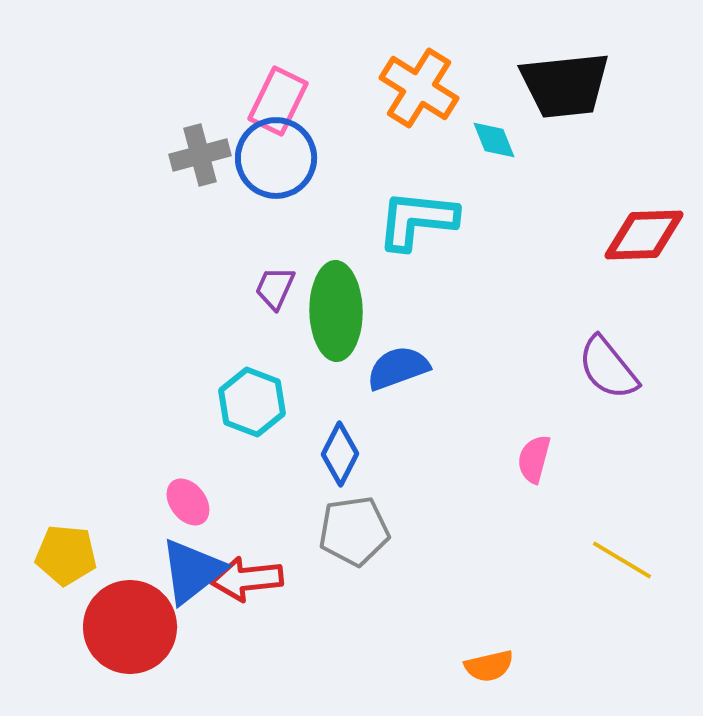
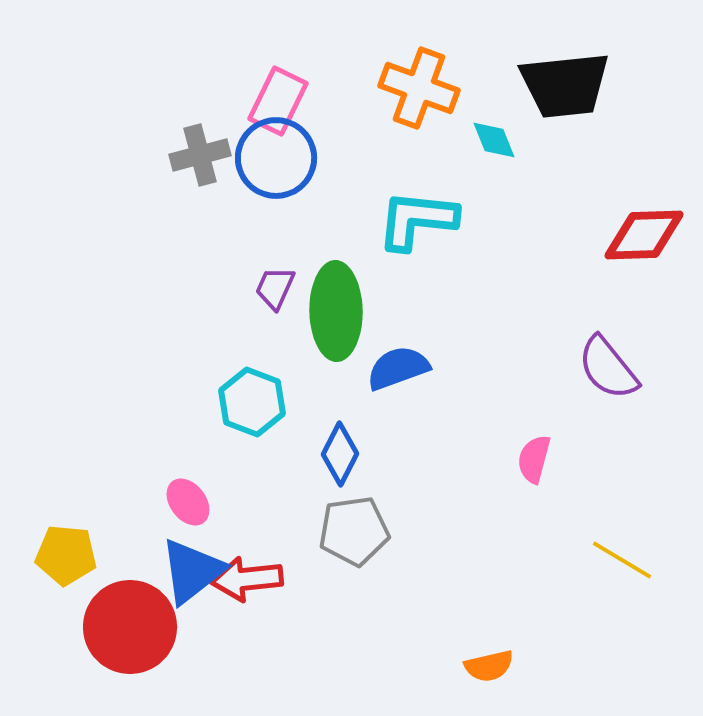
orange cross: rotated 12 degrees counterclockwise
